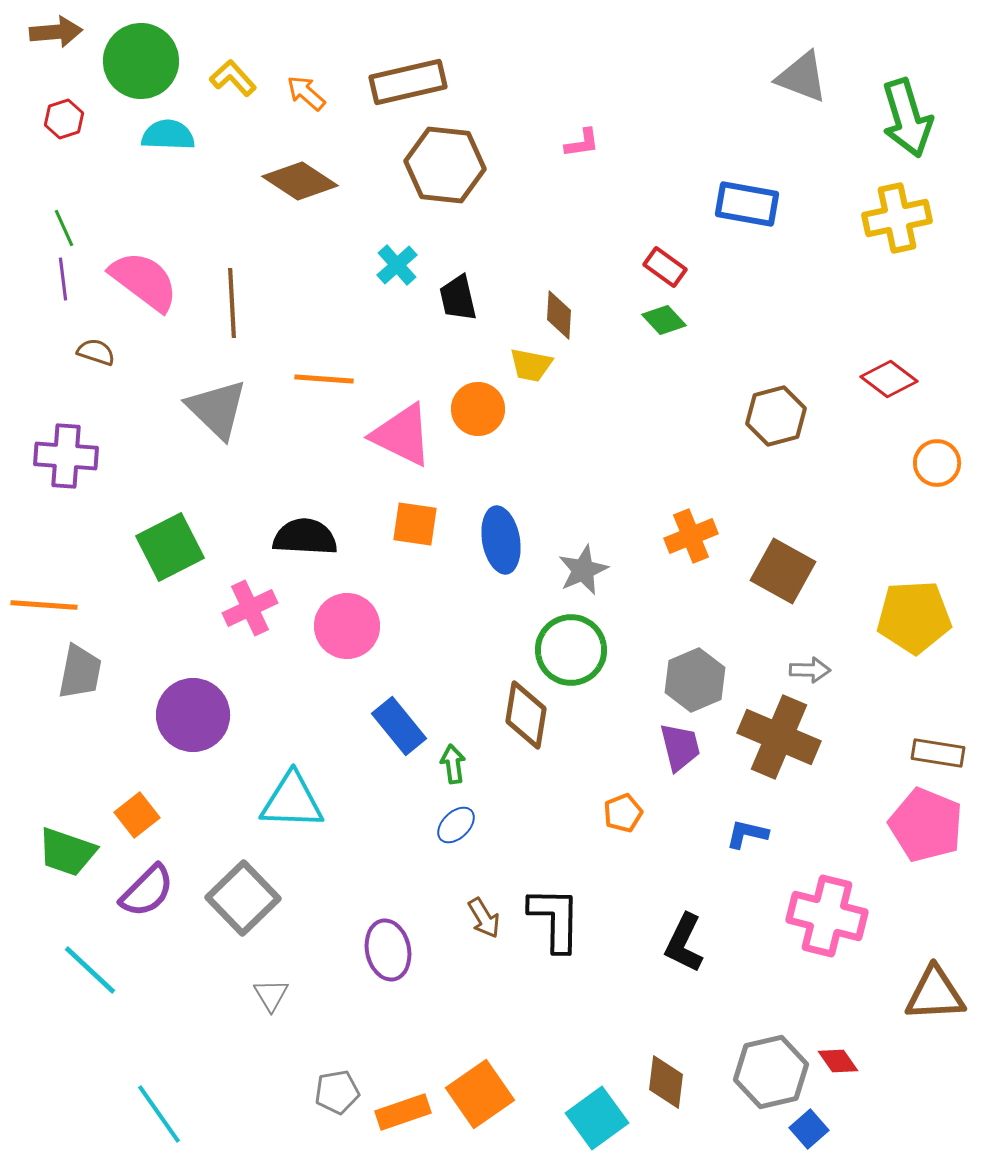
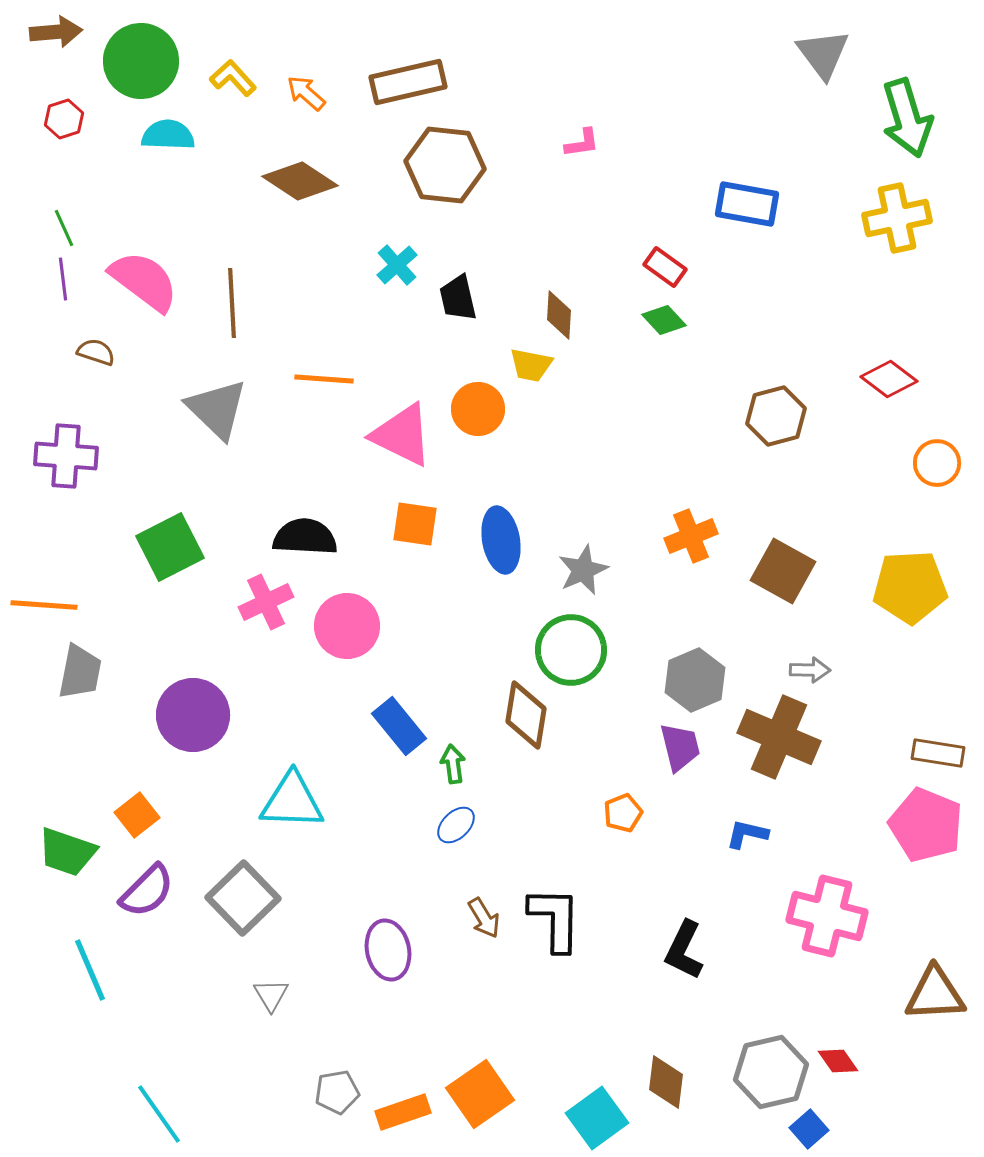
gray triangle at (802, 77): moved 21 px right, 23 px up; rotated 32 degrees clockwise
pink cross at (250, 608): moved 16 px right, 6 px up
yellow pentagon at (914, 617): moved 4 px left, 30 px up
black L-shape at (684, 943): moved 7 px down
cyan line at (90, 970): rotated 24 degrees clockwise
